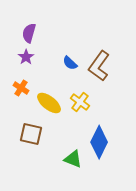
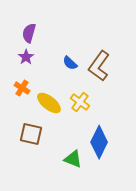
orange cross: moved 1 px right
